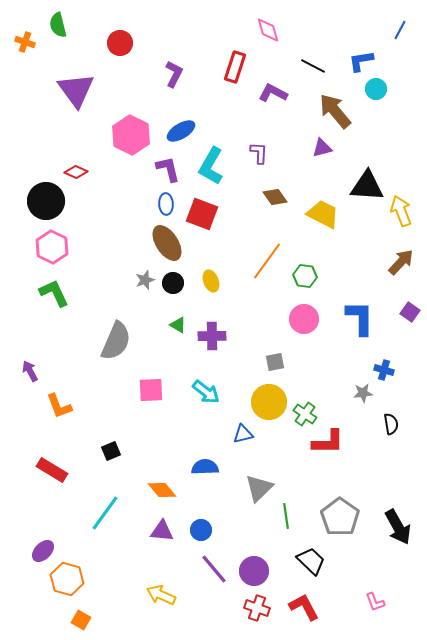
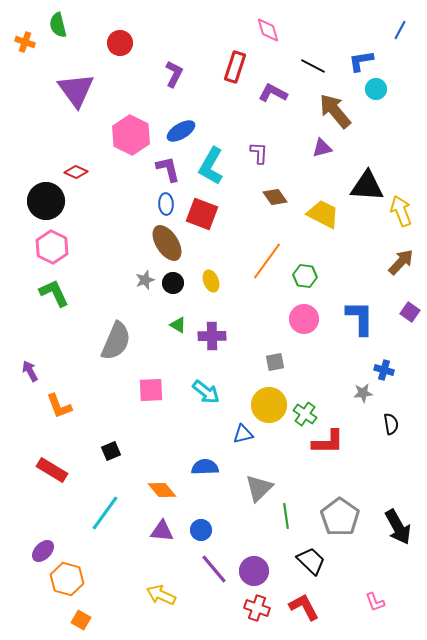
yellow circle at (269, 402): moved 3 px down
